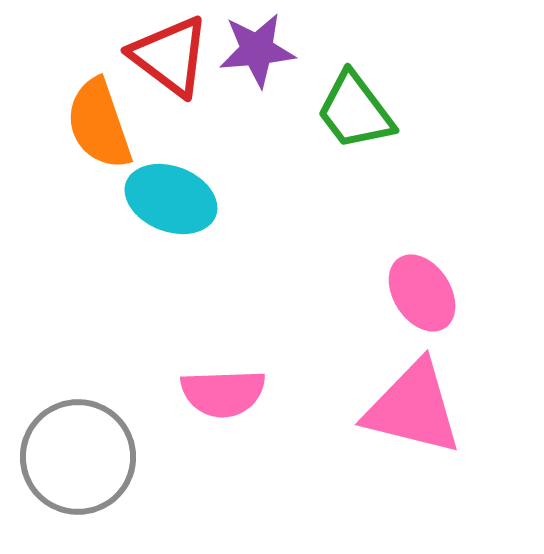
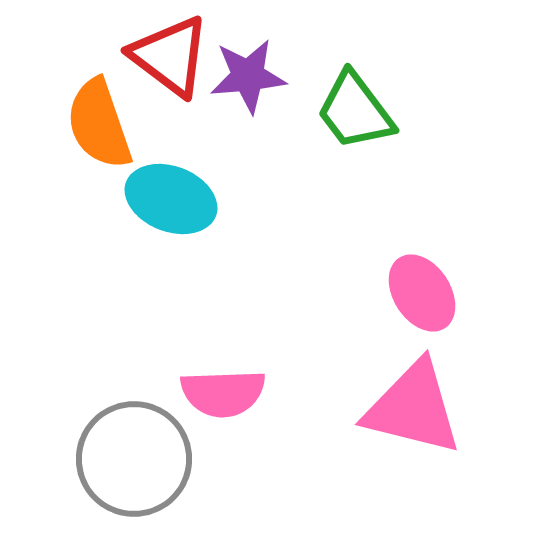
purple star: moved 9 px left, 26 px down
gray circle: moved 56 px right, 2 px down
